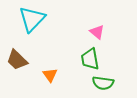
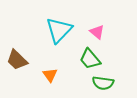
cyan triangle: moved 27 px right, 11 px down
green trapezoid: rotated 30 degrees counterclockwise
